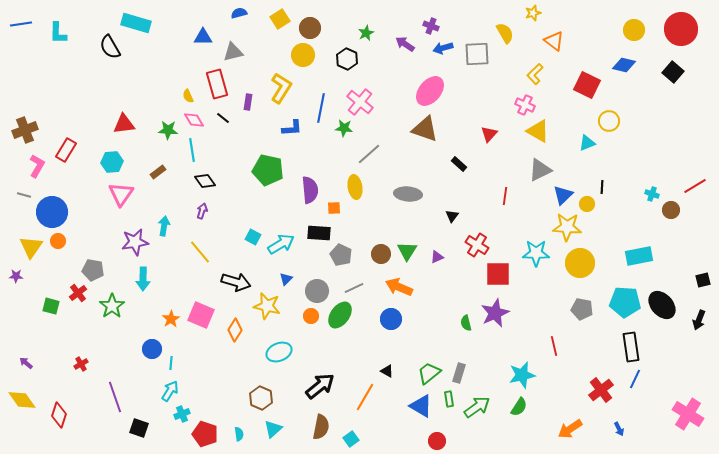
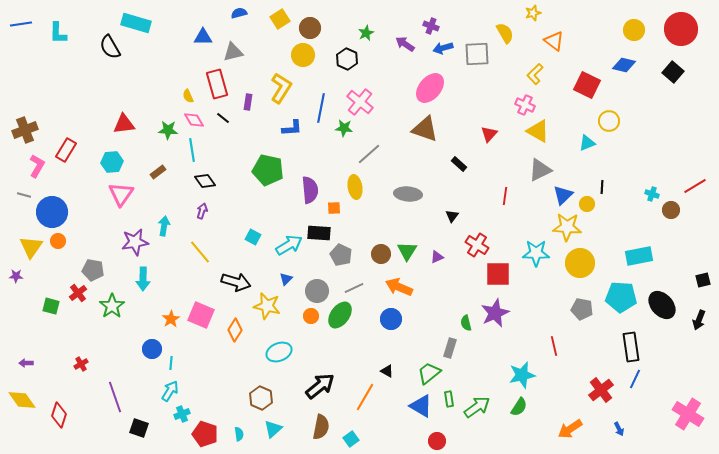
pink ellipse at (430, 91): moved 3 px up
cyan arrow at (281, 244): moved 8 px right, 1 px down
cyan pentagon at (625, 302): moved 4 px left, 5 px up
purple arrow at (26, 363): rotated 40 degrees counterclockwise
gray rectangle at (459, 373): moved 9 px left, 25 px up
